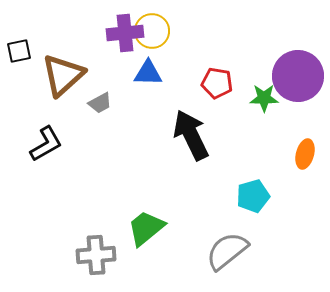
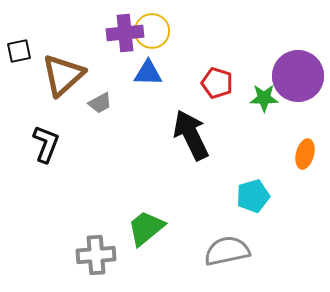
red pentagon: rotated 8 degrees clockwise
black L-shape: rotated 39 degrees counterclockwise
gray semicircle: rotated 27 degrees clockwise
